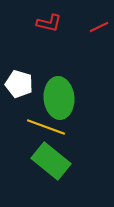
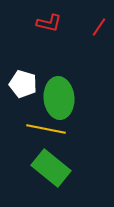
red line: rotated 30 degrees counterclockwise
white pentagon: moved 4 px right
yellow line: moved 2 px down; rotated 9 degrees counterclockwise
green rectangle: moved 7 px down
